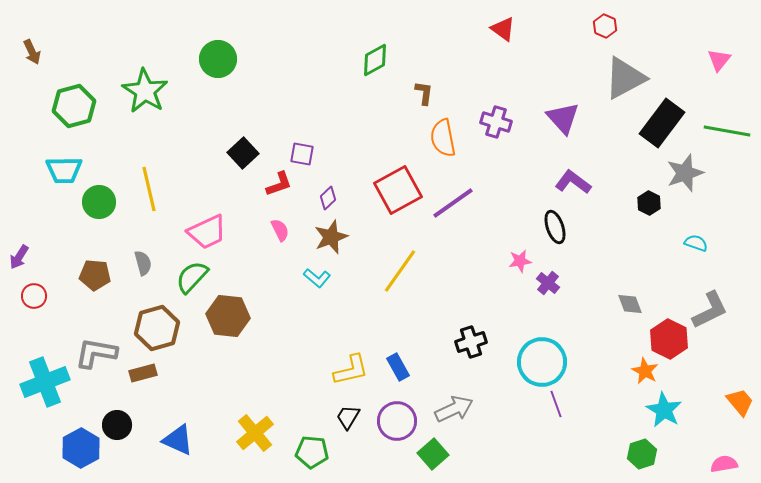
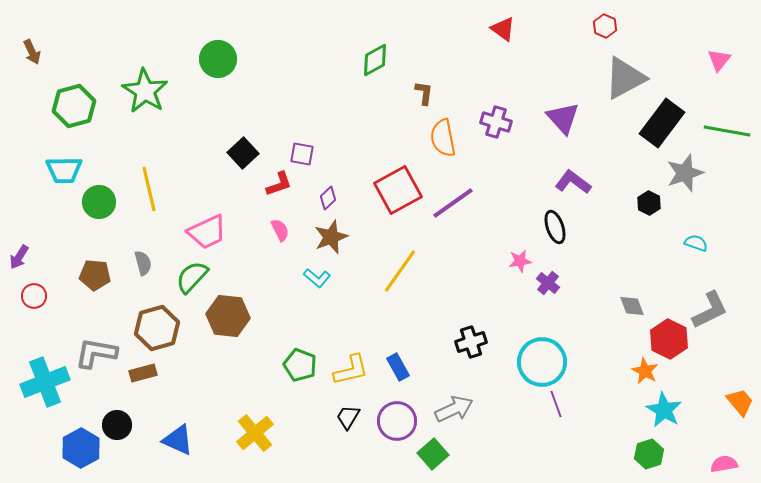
gray diamond at (630, 304): moved 2 px right, 2 px down
green pentagon at (312, 452): moved 12 px left, 87 px up; rotated 16 degrees clockwise
green hexagon at (642, 454): moved 7 px right
